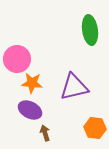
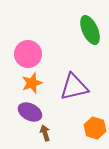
green ellipse: rotated 16 degrees counterclockwise
pink circle: moved 11 px right, 5 px up
orange star: rotated 25 degrees counterclockwise
purple ellipse: moved 2 px down
orange hexagon: rotated 10 degrees clockwise
